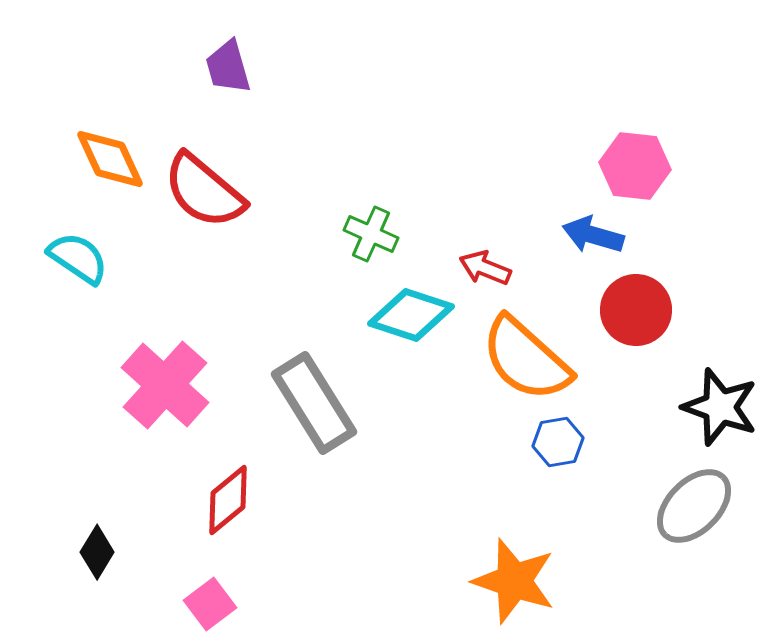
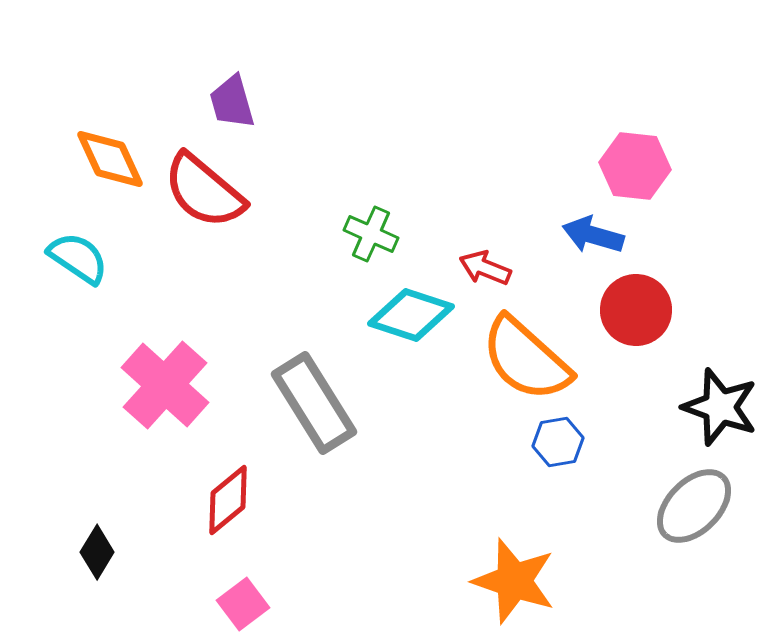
purple trapezoid: moved 4 px right, 35 px down
pink square: moved 33 px right
